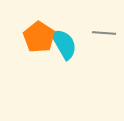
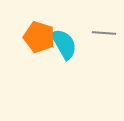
orange pentagon: rotated 16 degrees counterclockwise
